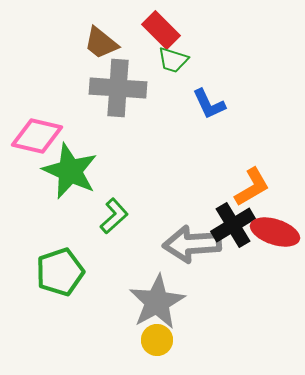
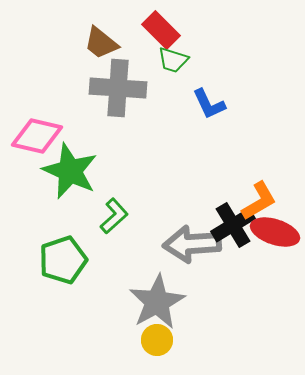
orange L-shape: moved 7 px right, 14 px down
green pentagon: moved 3 px right, 12 px up
